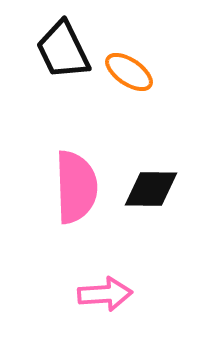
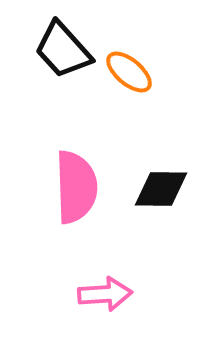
black trapezoid: rotated 16 degrees counterclockwise
orange ellipse: rotated 6 degrees clockwise
black diamond: moved 10 px right
